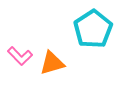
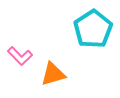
orange triangle: moved 1 px right, 11 px down
